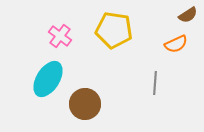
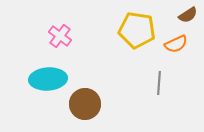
yellow pentagon: moved 23 px right
cyan ellipse: rotated 54 degrees clockwise
gray line: moved 4 px right
